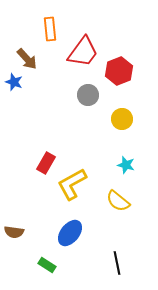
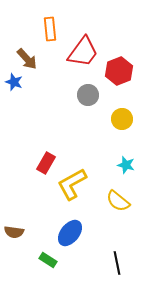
green rectangle: moved 1 px right, 5 px up
